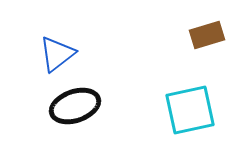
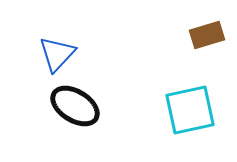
blue triangle: rotated 9 degrees counterclockwise
black ellipse: rotated 51 degrees clockwise
